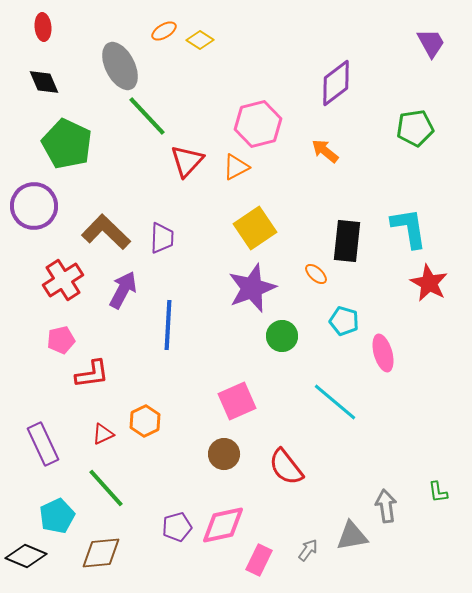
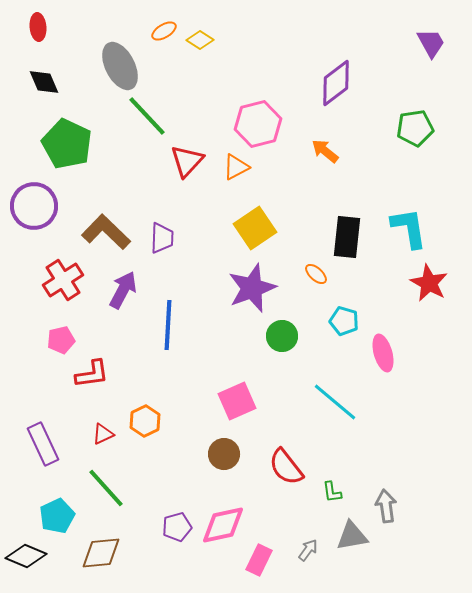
red ellipse at (43, 27): moved 5 px left
black rectangle at (347, 241): moved 4 px up
green L-shape at (438, 492): moved 106 px left
